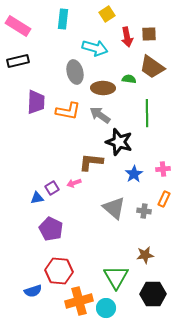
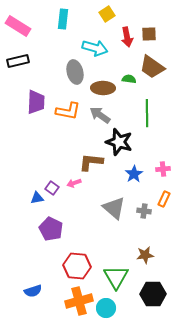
purple square: rotated 24 degrees counterclockwise
red hexagon: moved 18 px right, 5 px up
